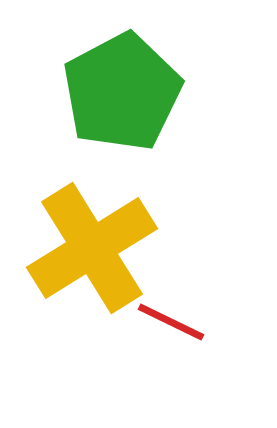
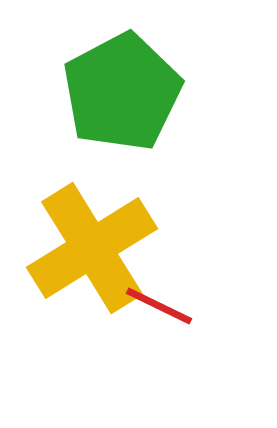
red line: moved 12 px left, 16 px up
